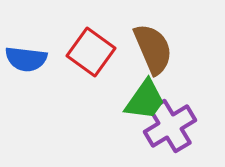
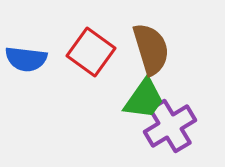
brown semicircle: moved 2 px left; rotated 6 degrees clockwise
green trapezoid: moved 1 px left, 1 px up
